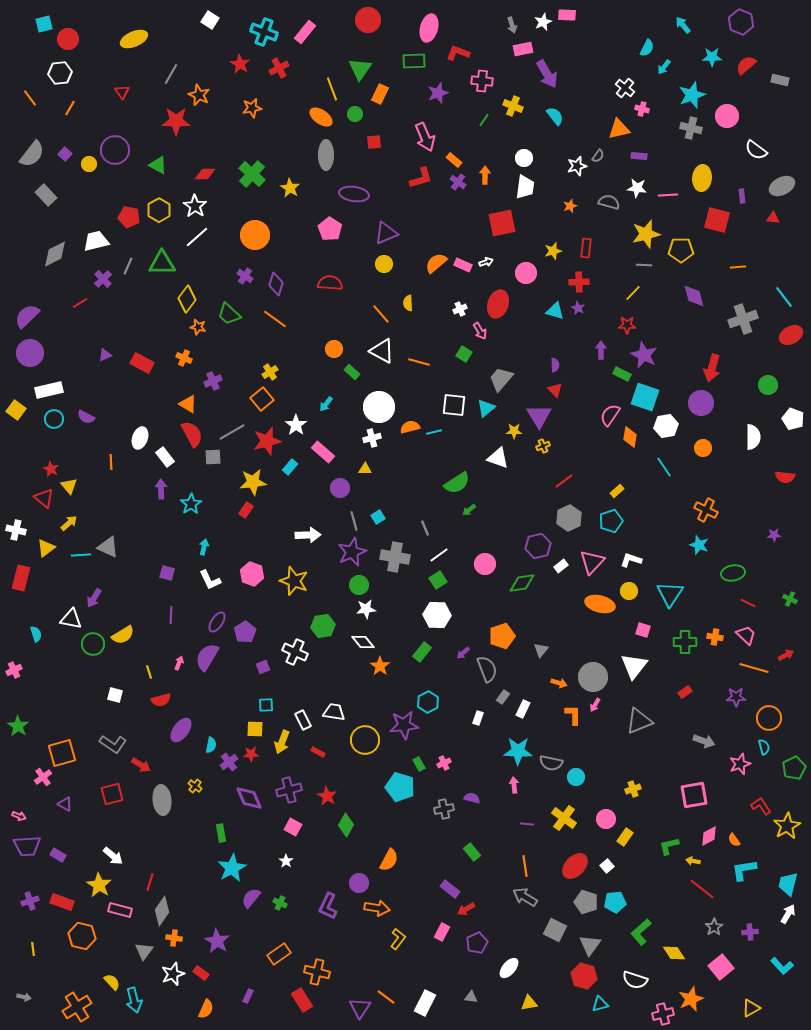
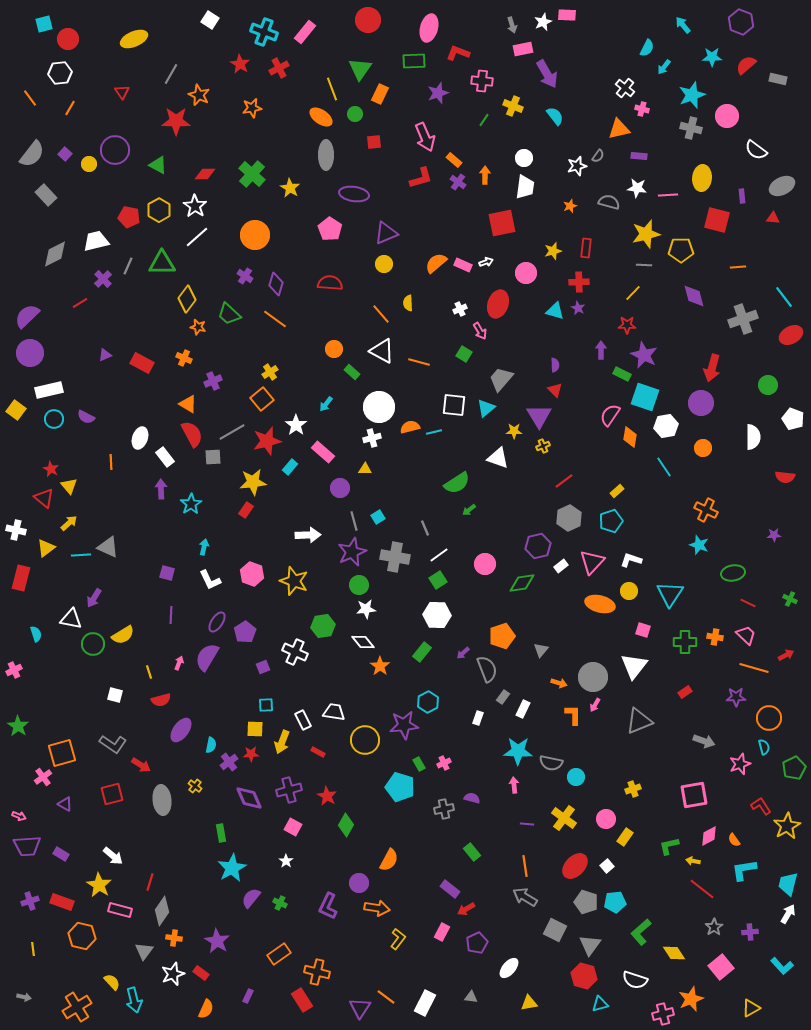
gray rectangle at (780, 80): moved 2 px left, 1 px up
purple rectangle at (58, 855): moved 3 px right, 1 px up
